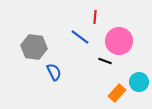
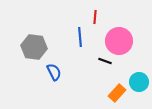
blue line: rotated 48 degrees clockwise
